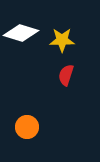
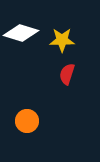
red semicircle: moved 1 px right, 1 px up
orange circle: moved 6 px up
